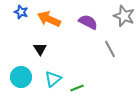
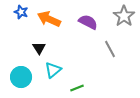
gray star: rotated 15 degrees clockwise
black triangle: moved 1 px left, 1 px up
cyan triangle: moved 9 px up
